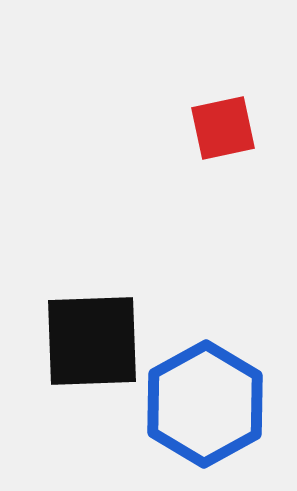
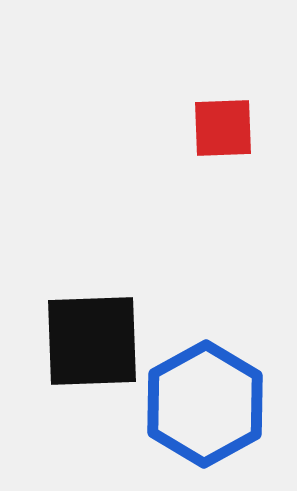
red square: rotated 10 degrees clockwise
